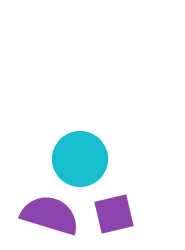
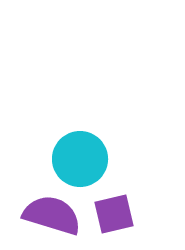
purple semicircle: moved 2 px right
